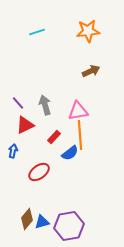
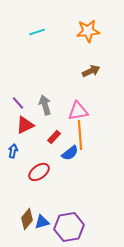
purple hexagon: moved 1 px down
